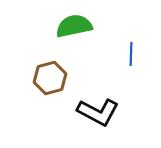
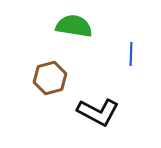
green semicircle: rotated 21 degrees clockwise
